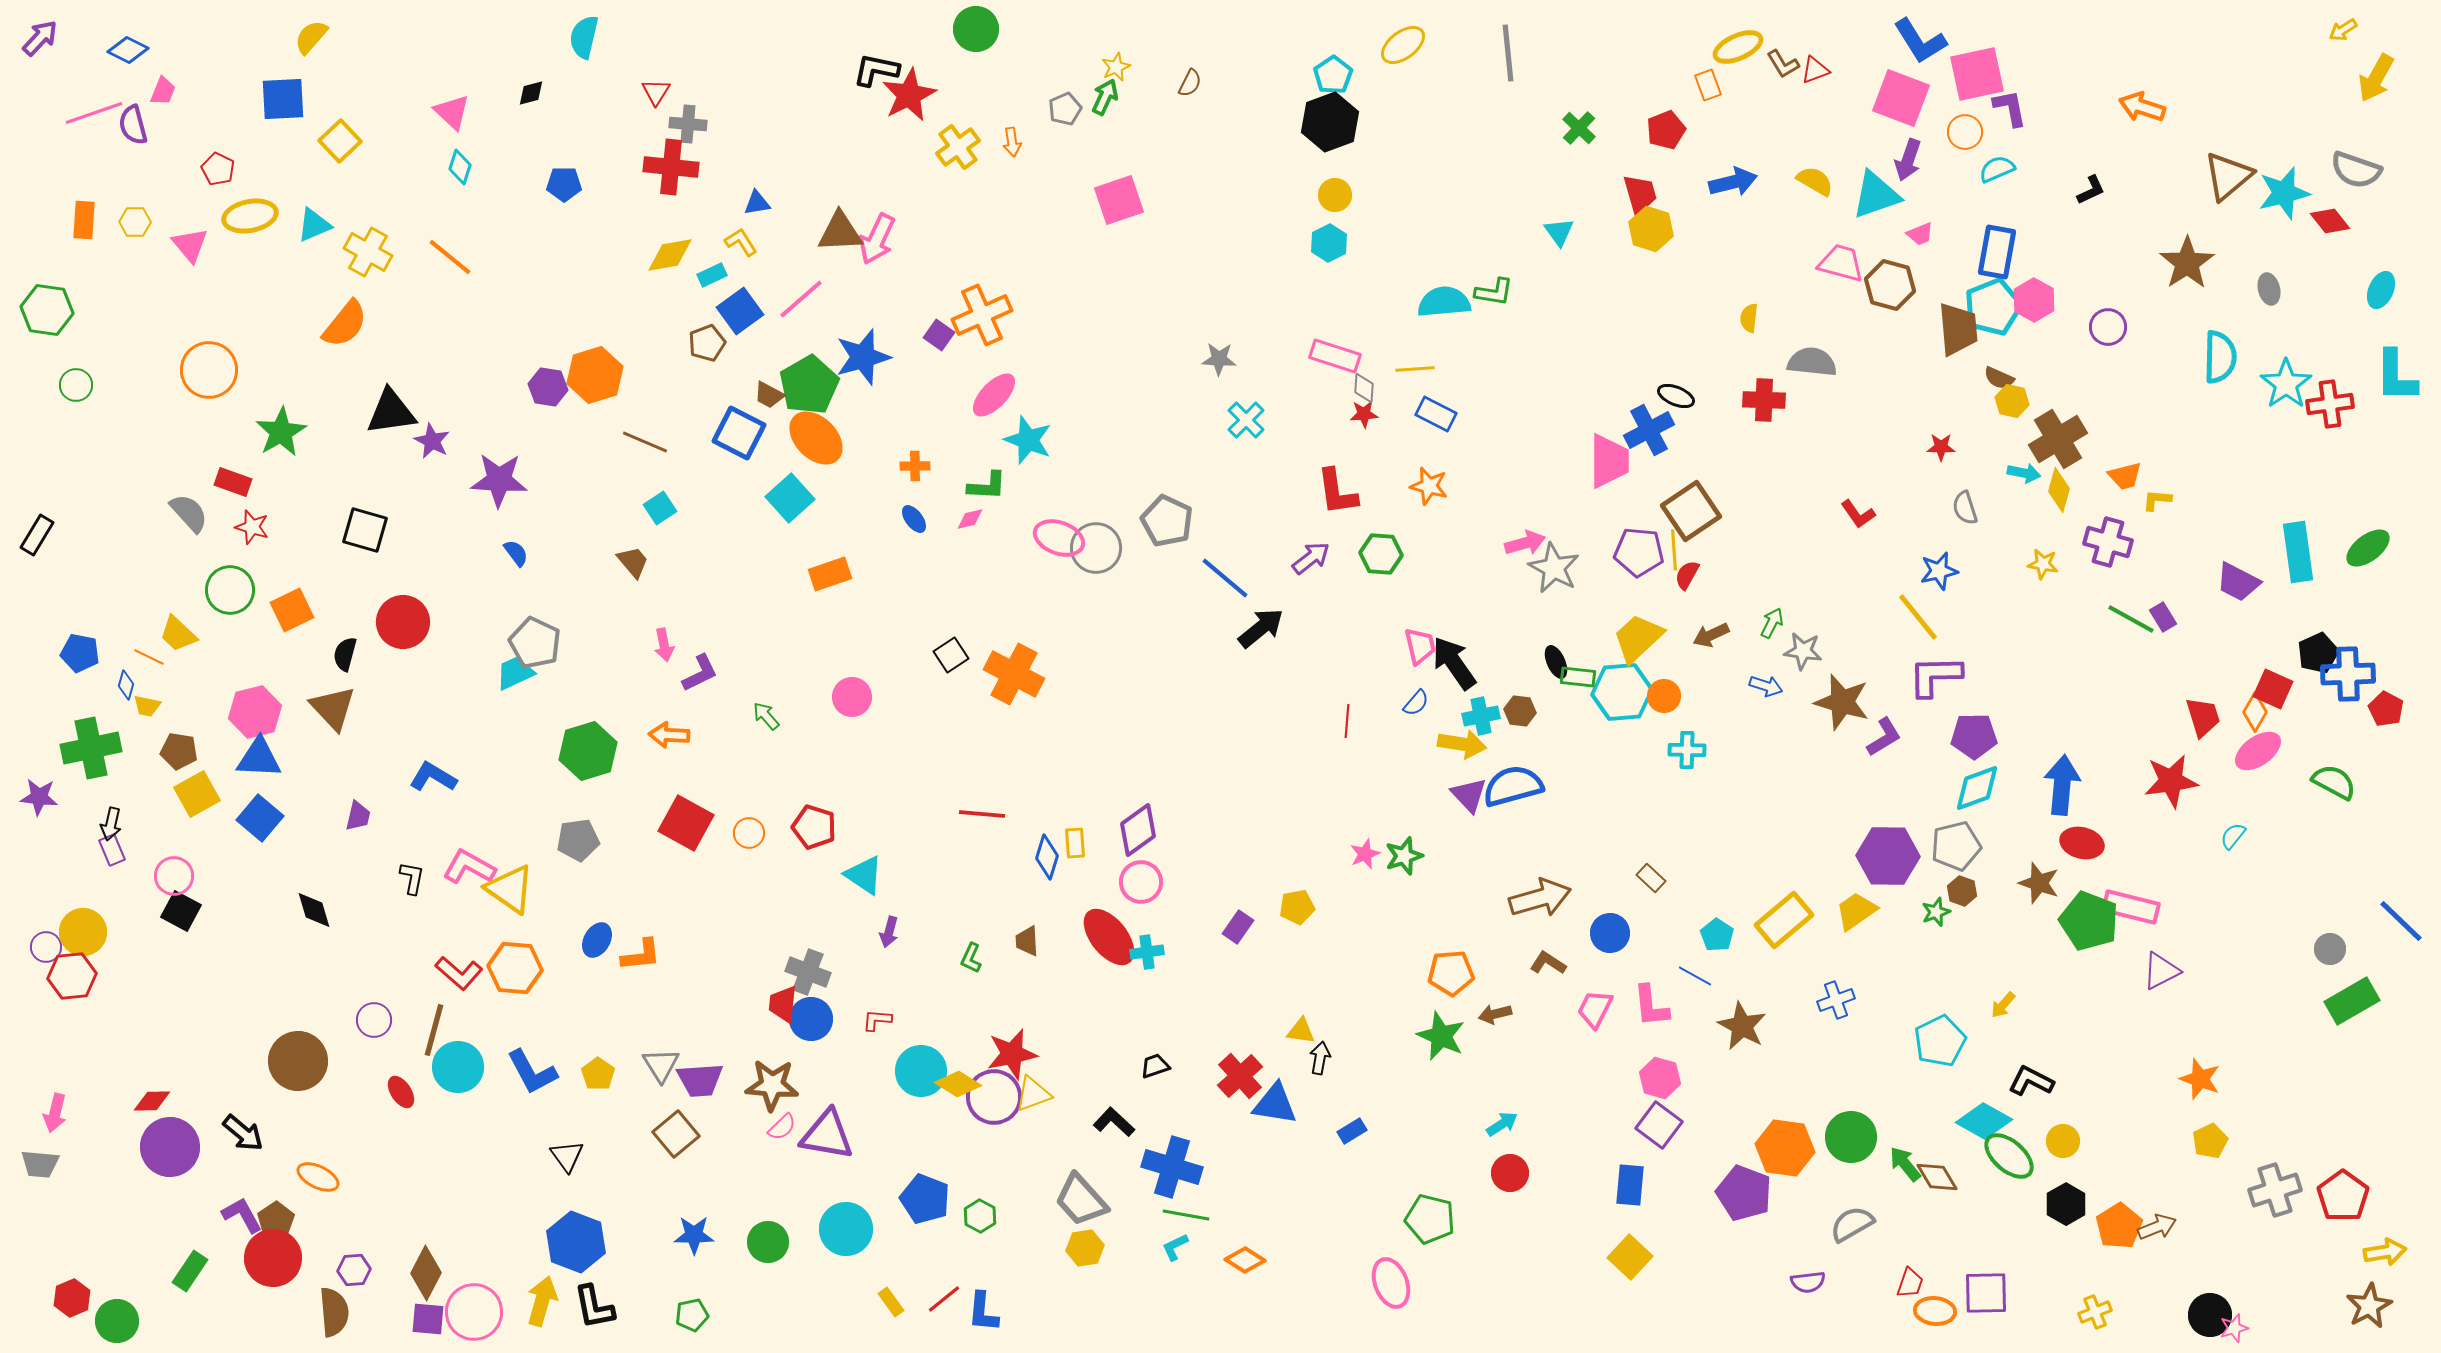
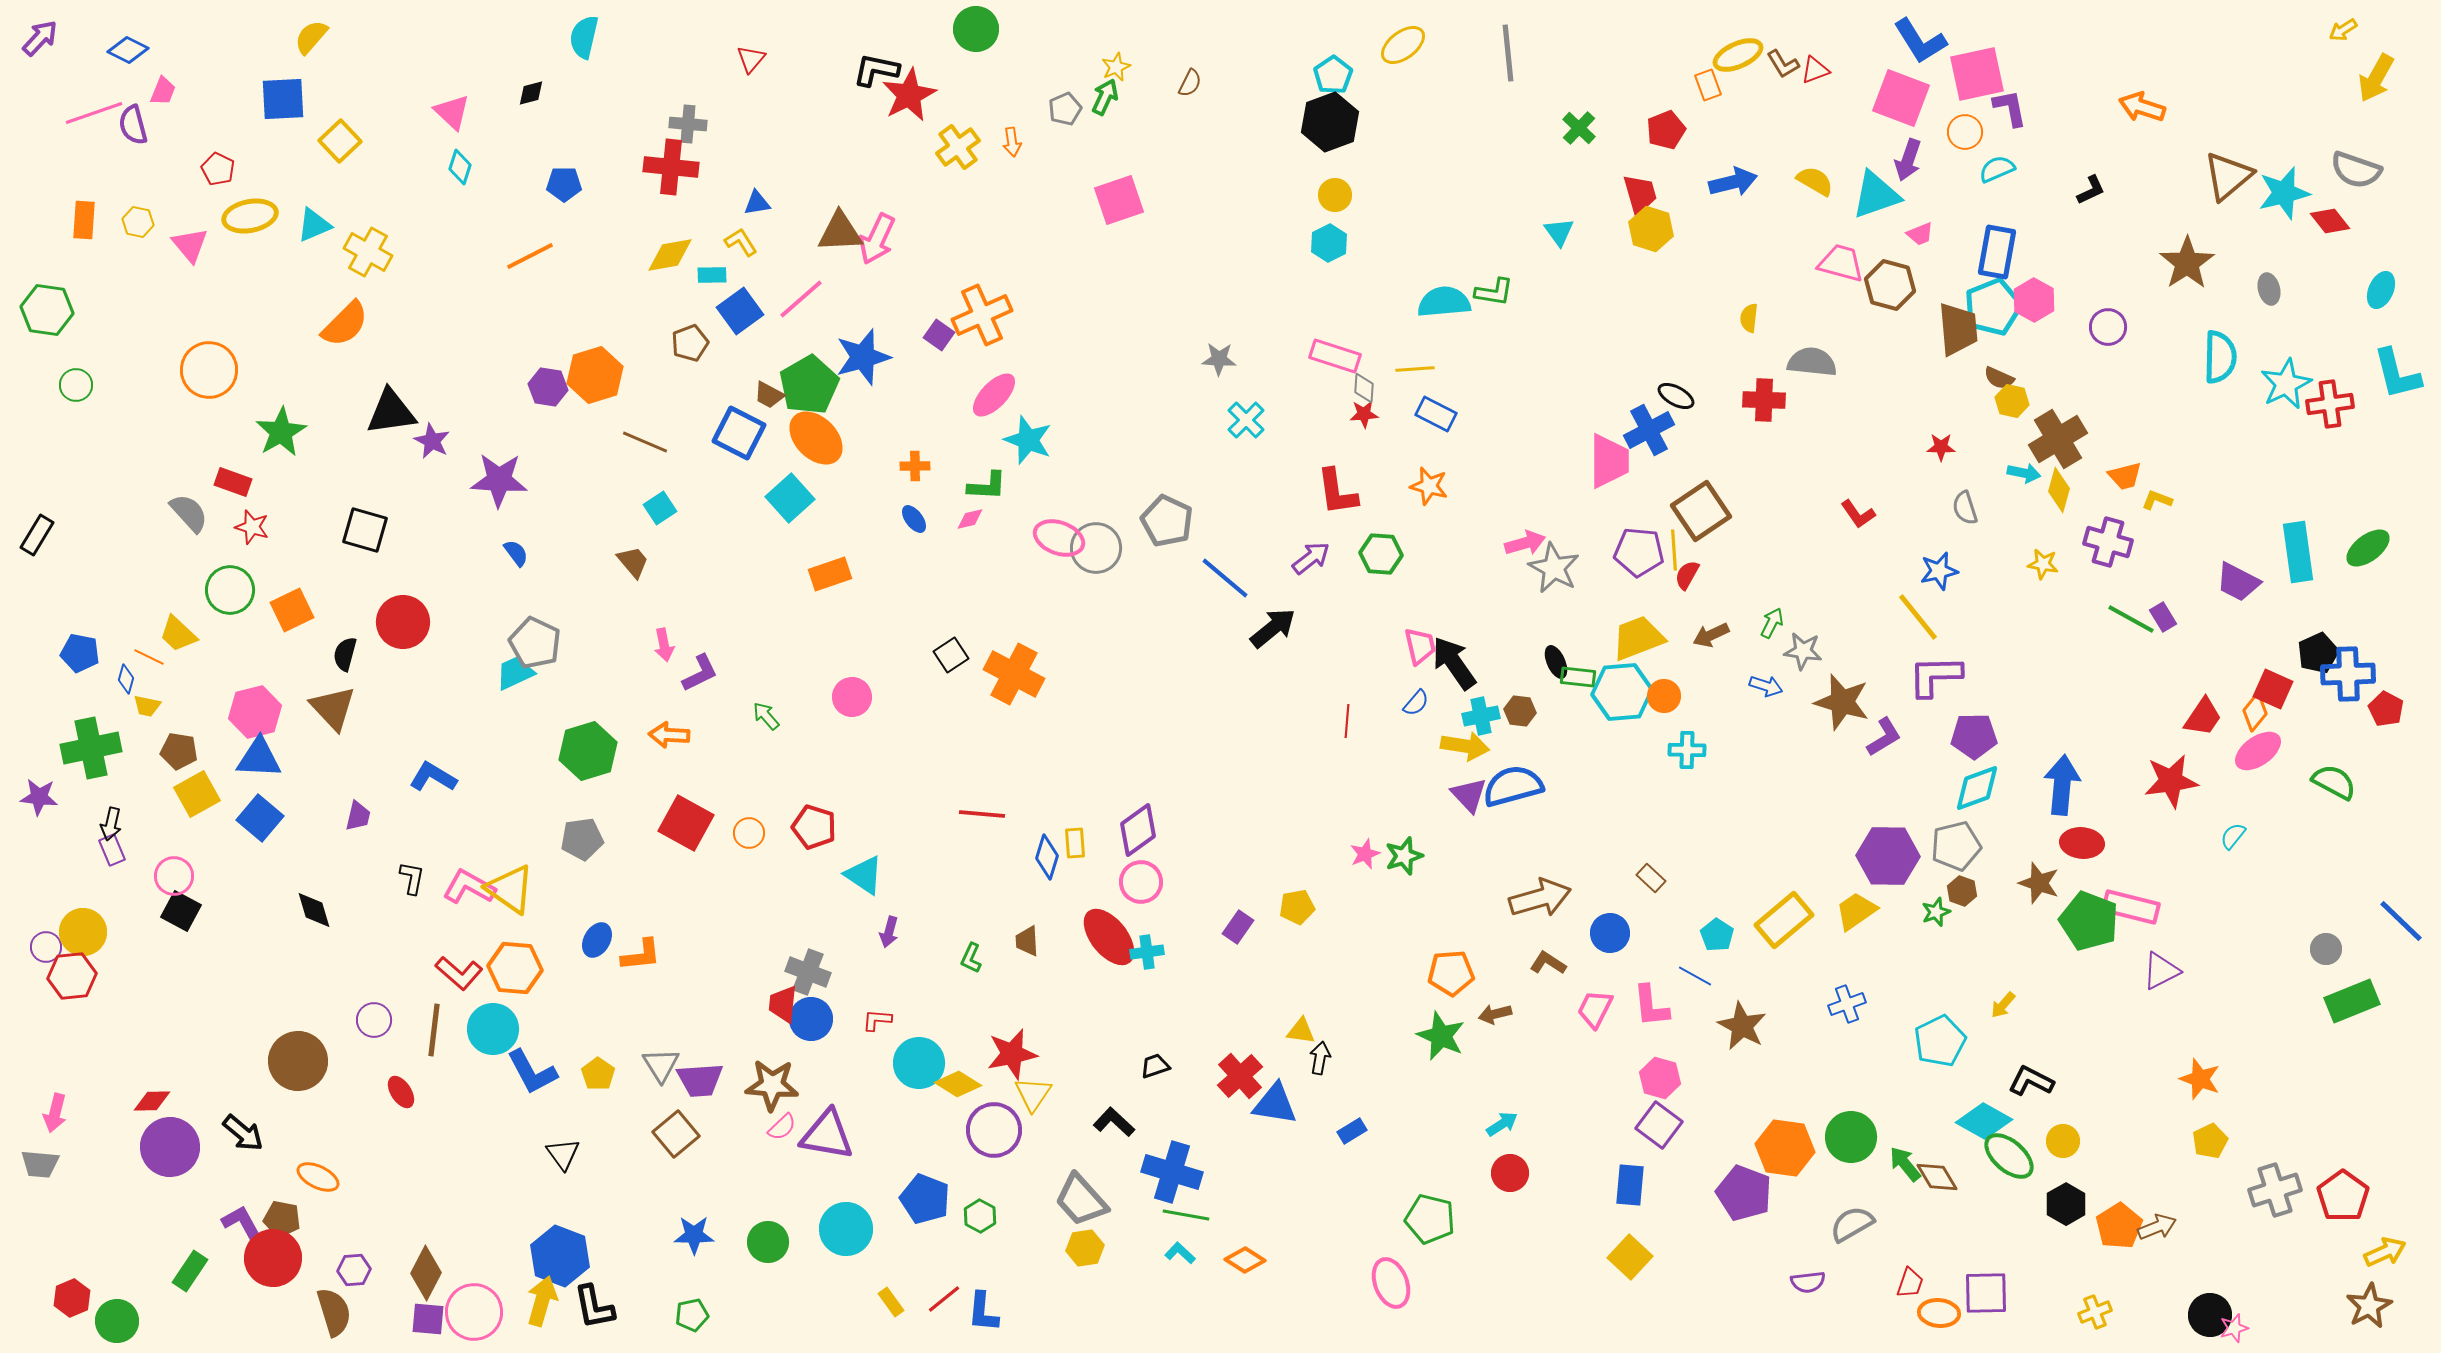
yellow ellipse at (1738, 47): moved 8 px down
red triangle at (656, 92): moved 95 px right, 33 px up; rotated 8 degrees clockwise
yellow hexagon at (135, 222): moved 3 px right; rotated 12 degrees clockwise
orange line at (450, 257): moved 80 px right, 1 px up; rotated 66 degrees counterclockwise
cyan rectangle at (712, 275): rotated 24 degrees clockwise
orange semicircle at (345, 324): rotated 6 degrees clockwise
brown pentagon at (707, 343): moved 17 px left
cyan L-shape at (2396, 376): moved 1 px right, 2 px up; rotated 14 degrees counterclockwise
cyan star at (2286, 384): rotated 9 degrees clockwise
black ellipse at (1676, 396): rotated 6 degrees clockwise
yellow L-shape at (2157, 500): rotated 16 degrees clockwise
brown square at (1691, 511): moved 10 px right
black arrow at (1261, 628): moved 12 px right
yellow trapezoid at (1638, 638): rotated 22 degrees clockwise
blue diamond at (126, 685): moved 6 px up
orange diamond at (2255, 712): rotated 9 degrees clockwise
red trapezoid at (2203, 717): rotated 51 degrees clockwise
yellow arrow at (1462, 744): moved 3 px right, 2 px down
gray pentagon at (578, 840): moved 4 px right, 1 px up
red ellipse at (2082, 843): rotated 9 degrees counterclockwise
pink L-shape at (469, 867): moved 20 px down
gray circle at (2330, 949): moved 4 px left
blue cross at (1836, 1000): moved 11 px right, 4 px down
green rectangle at (2352, 1001): rotated 8 degrees clockwise
brown line at (434, 1030): rotated 8 degrees counterclockwise
cyan circle at (458, 1067): moved 35 px right, 38 px up
cyan circle at (921, 1071): moved 2 px left, 8 px up
yellow triangle at (1033, 1094): rotated 36 degrees counterclockwise
purple circle at (994, 1097): moved 33 px down
black triangle at (567, 1156): moved 4 px left, 2 px up
blue cross at (1172, 1167): moved 5 px down
purple L-shape at (242, 1215): moved 8 px down
brown pentagon at (276, 1220): moved 6 px right, 1 px up; rotated 27 degrees counterclockwise
blue hexagon at (576, 1242): moved 16 px left, 14 px down
cyan L-shape at (1175, 1247): moved 5 px right, 6 px down; rotated 68 degrees clockwise
yellow arrow at (2385, 1252): rotated 15 degrees counterclockwise
orange ellipse at (1935, 1311): moved 4 px right, 2 px down
brown semicircle at (334, 1312): rotated 12 degrees counterclockwise
